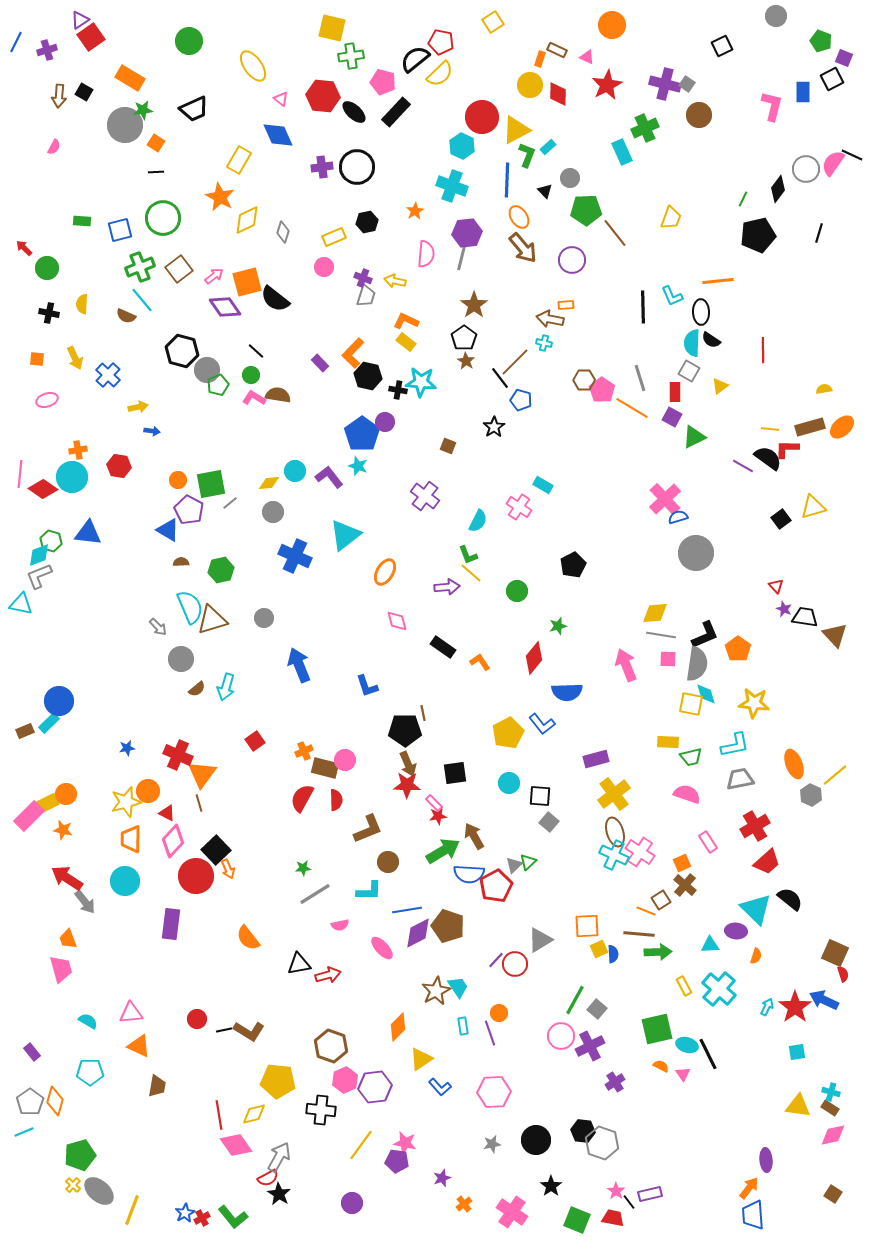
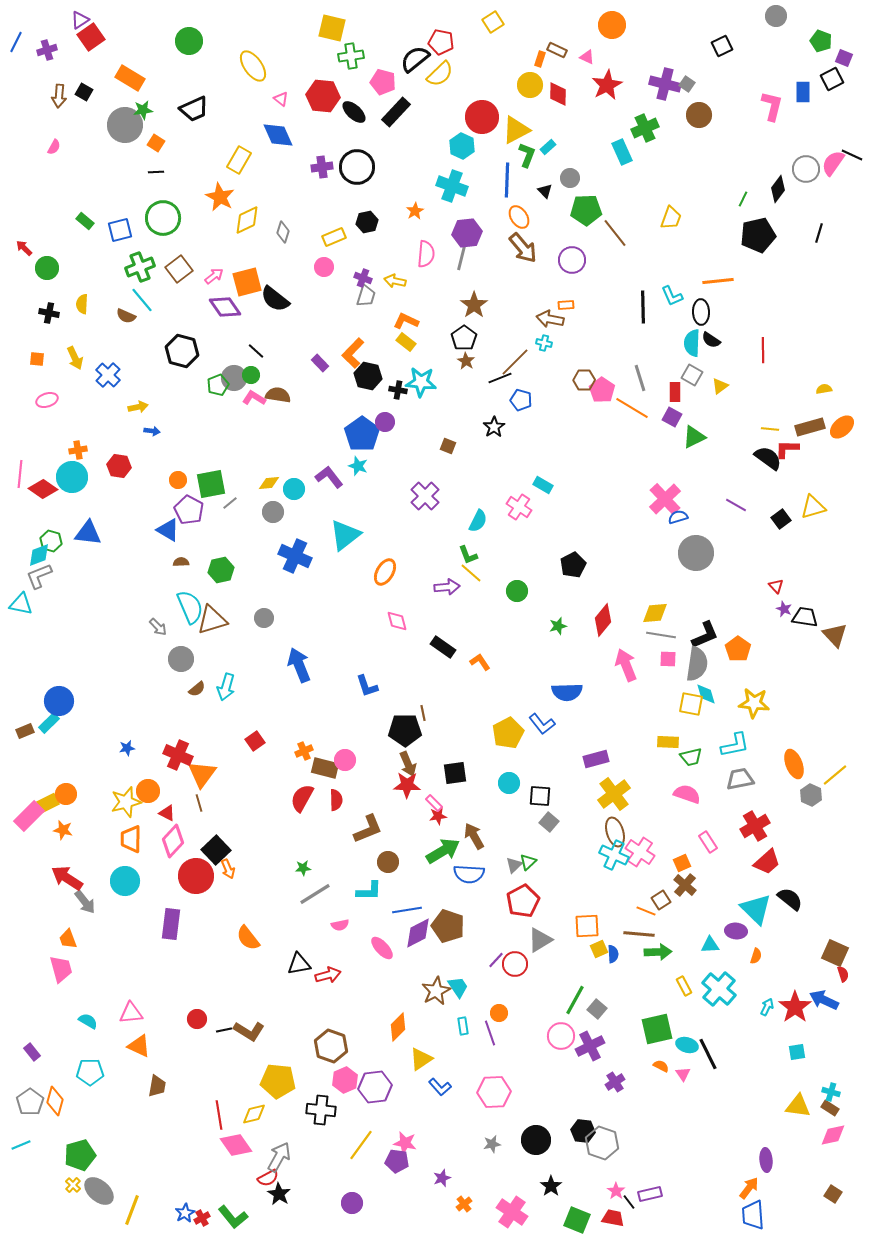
green rectangle at (82, 221): moved 3 px right; rotated 36 degrees clockwise
gray circle at (207, 370): moved 27 px right, 8 px down
gray square at (689, 371): moved 3 px right, 4 px down
black line at (500, 378): rotated 75 degrees counterclockwise
purple line at (743, 466): moved 7 px left, 39 px down
cyan circle at (295, 471): moved 1 px left, 18 px down
purple cross at (425, 496): rotated 8 degrees clockwise
red diamond at (534, 658): moved 69 px right, 38 px up
red pentagon at (496, 886): moved 27 px right, 15 px down
cyan line at (24, 1132): moved 3 px left, 13 px down
